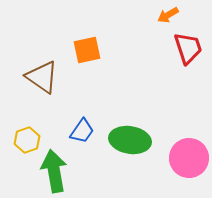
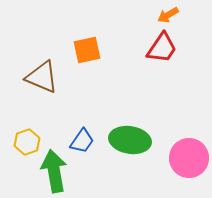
red trapezoid: moved 26 px left; rotated 52 degrees clockwise
brown triangle: rotated 12 degrees counterclockwise
blue trapezoid: moved 10 px down
yellow hexagon: moved 2 px down
